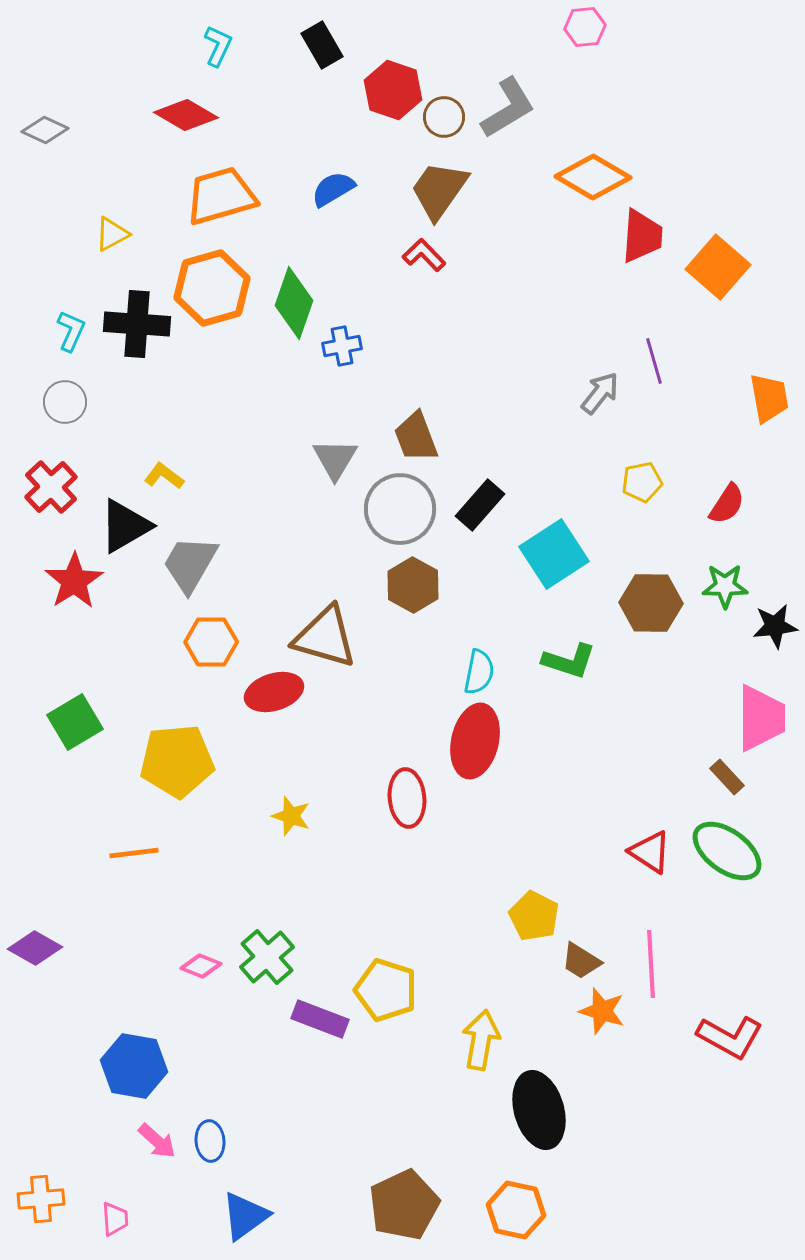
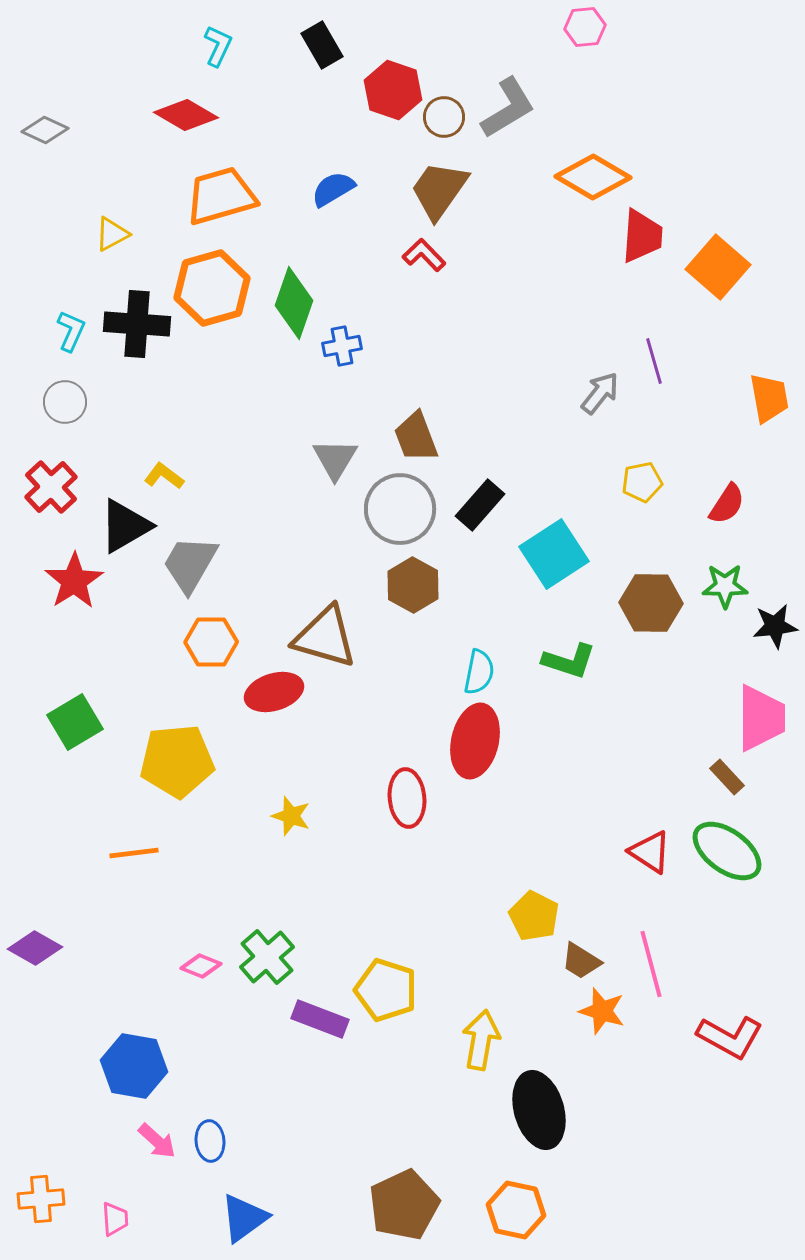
pink line at (651, 964): rotated 12 degrees counterclockwise
blue triangle at (245, 1216): moved 1 px left, 2 px down
